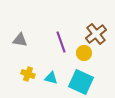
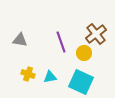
cyan triangle: moved 1 px left, 1 px up; rotated 24 degrees counterclockwise
